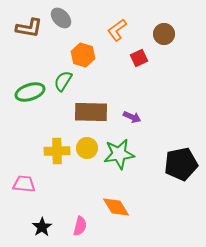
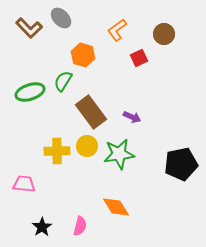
brown L-shape: rotated 36 degrees clockwise
brown rectangle: rotated 52 degrees clockwise
yellow circle: moved 2 px up
